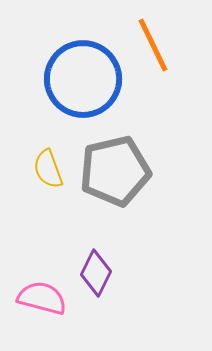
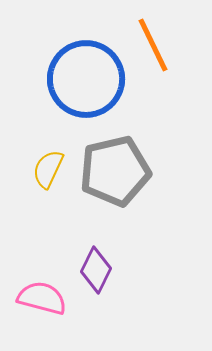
blue circle: moved 3 px right
yellow semicircle: rotated 45 degrees clockwise
purple diamond: moved 3 px up
